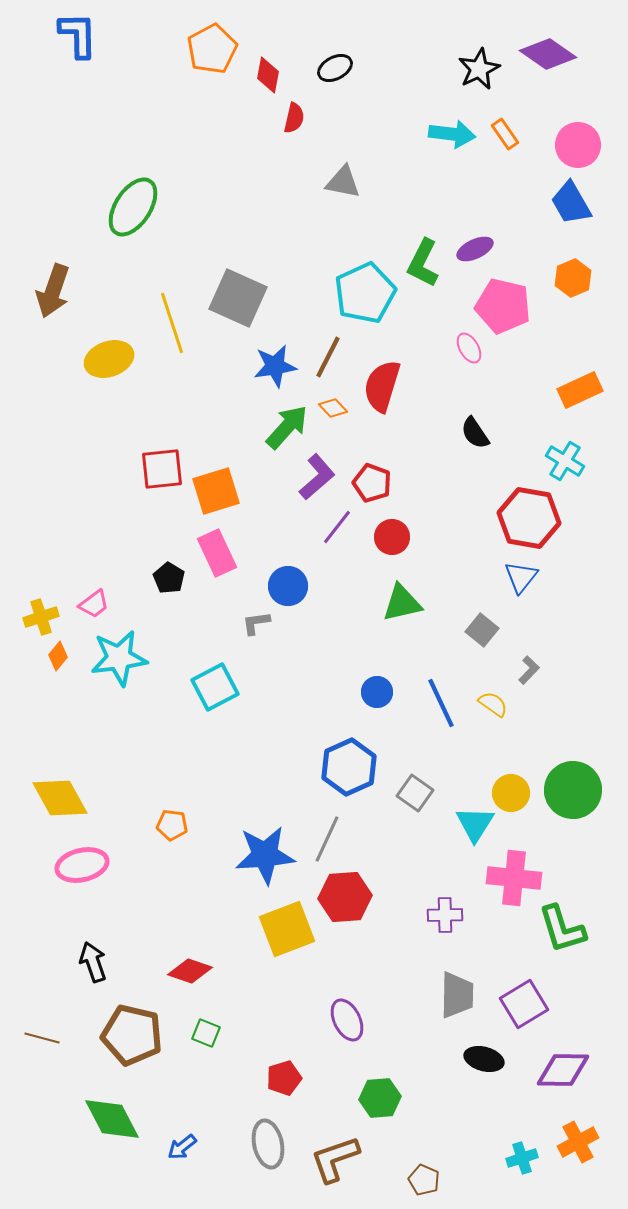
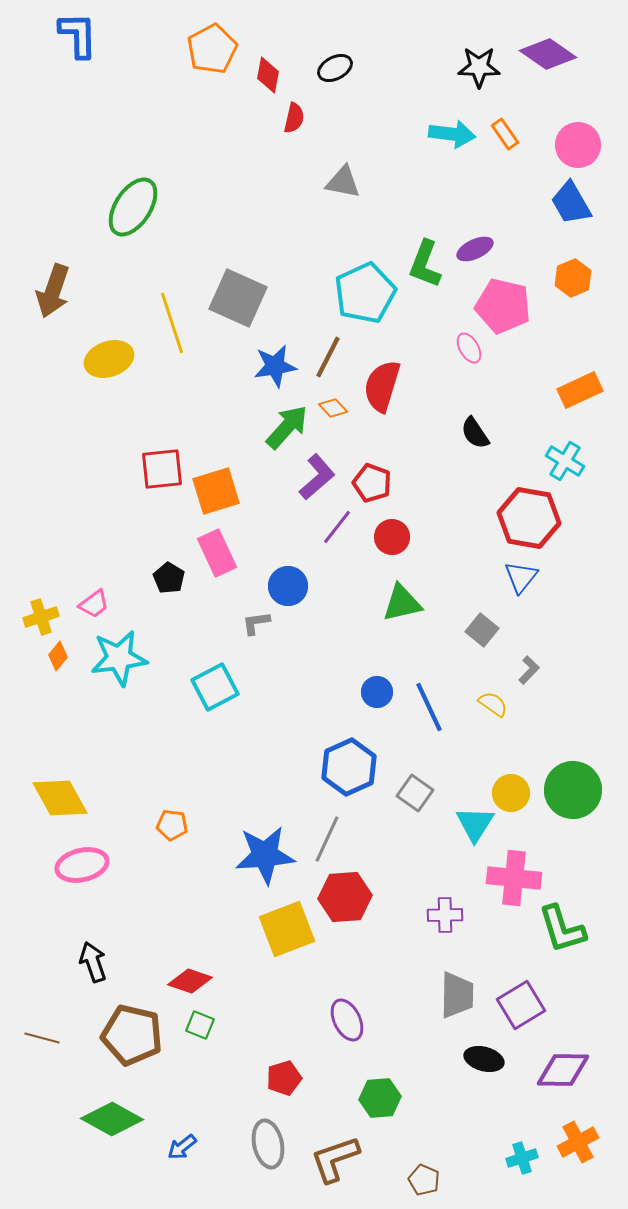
black star at (479, 69): moved 2 px up; rotated 27 degrees clockwise
green L-shape at (423, 263): moved 2 px right, 1 px down; rotated 6 degrees counterclockwise
blue line at (441, 703): moved 12 px left, 4 px down
red diamond at (190, 971): moved 10 px down
purple square at (524, 1004): moved 3 px left, 1 px down
green square at (206, 1033): moved 6 px left, 8 px up
green diamond at (112, 1119): rotated 34 degrees counterclockwise
